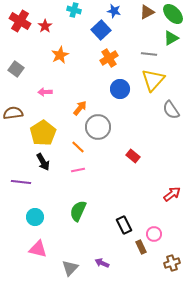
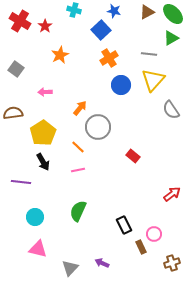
blue circle: moved 1 px right, 4 px up
